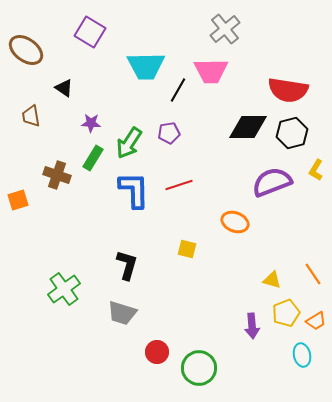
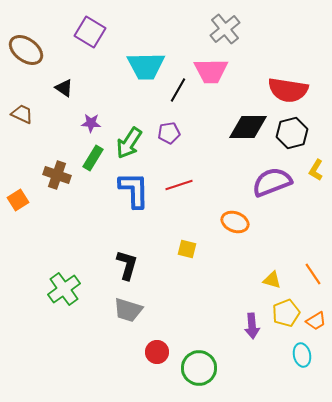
brown trapezoid: moved 9 px left, 2 px up; rotated 125 degrees clockwise
orange square: rotated 15 degrees counterclockwise
gray trapezoid: moved 6 px right, 3 px up
